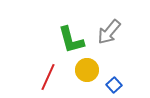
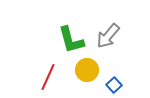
gray arrow: moved 1 px left, 4 px down
